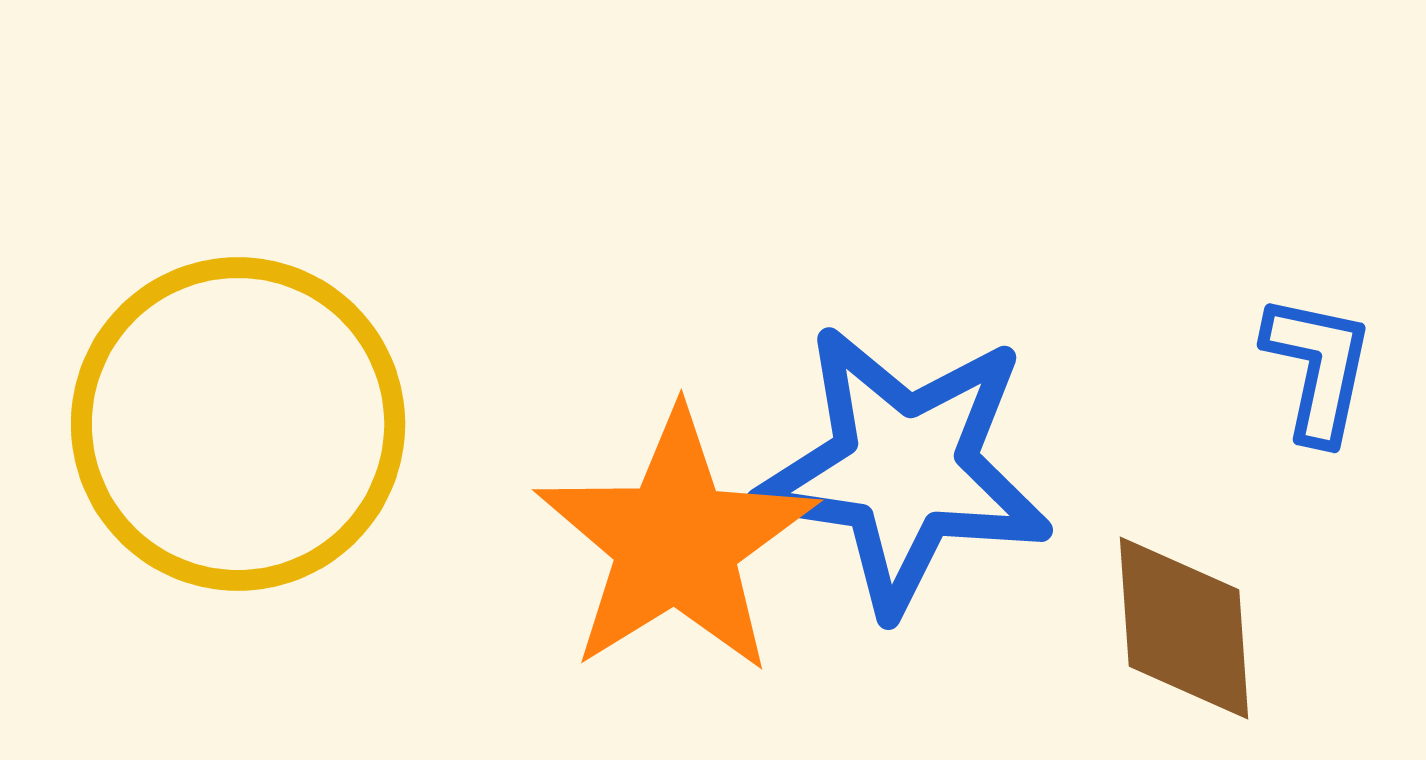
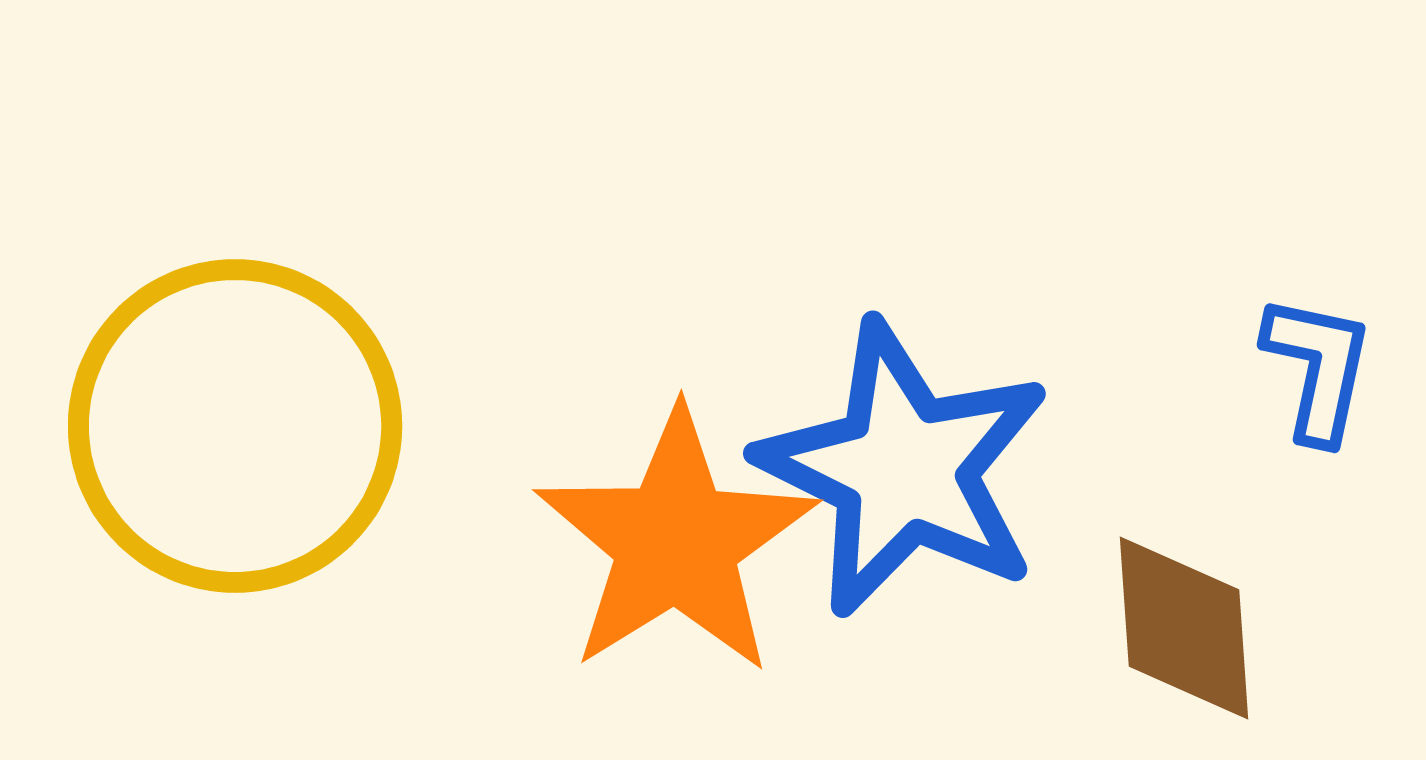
yellow circle: moved 3 px left, 2 px down
blue star: rotated 18 degrees clockwise
